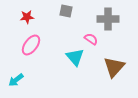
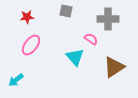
brown triangle: rotated 15 degrees clockwise
